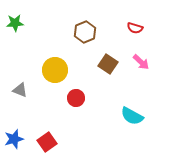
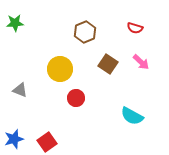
yellow circle: moved 5 px right, 1 px up
